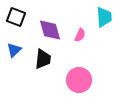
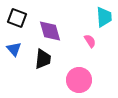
black square: moved 1 px right, 1 px down
purple diamond: moved 1 px down
pink semicircle: moved 10 px right, 6 px down; rotated 56 degrees counterclockwise
blue triangle: moved 1 px up; rotated 28 degrees counterclockwise
